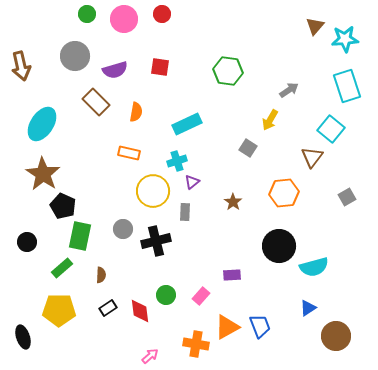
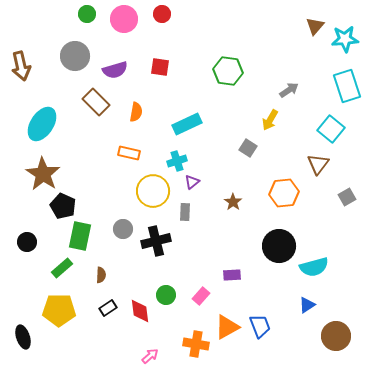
brown triangle at (312, 157): moved 6 px right, 7 px down
blue triangle at (308, 308): moved 1 px left, 3 px up
